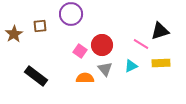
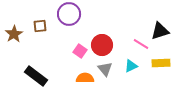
purple circle: moved 2 px left
